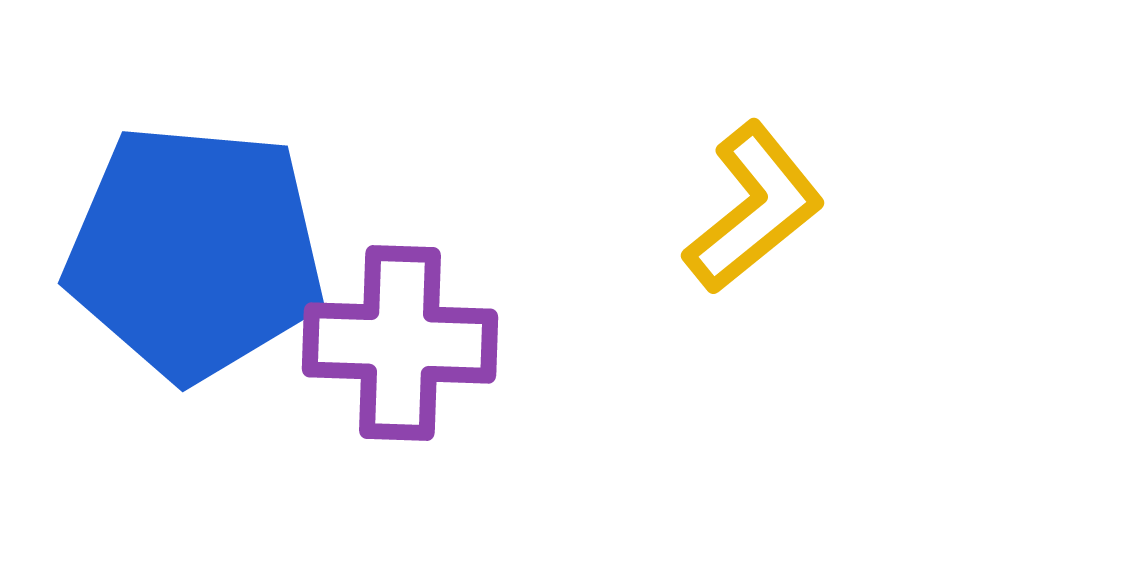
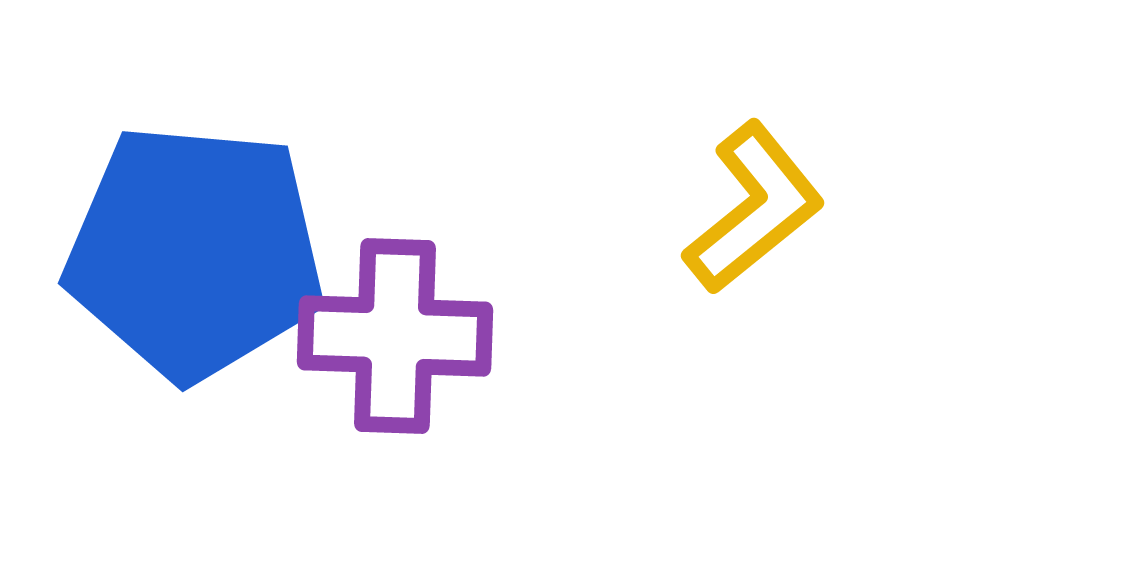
purple cross: moved 5 px left, 7 px up
